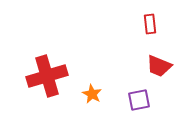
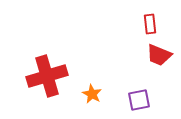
red trapezoid: moved 11 px up
